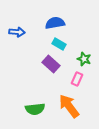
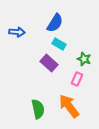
blue semicircle: rotated 132 degrees clockwise
purple rectangle: moved 2 px left, 1 px up
green semicircle: moved 3 px right; rotated 96 degrees counterclockwise
